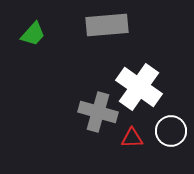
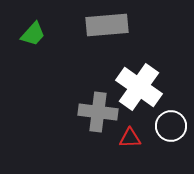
gray cross: rotated 9 degrees counterclockwise
white circle: moved 5 px up
red triangle: moved 2 px left
